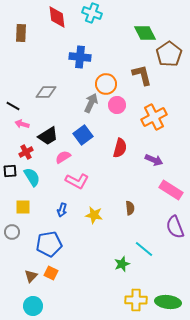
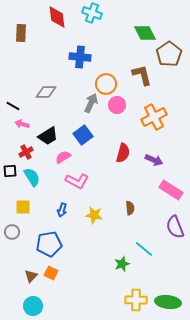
red semicircle: moved 3 px right, 5 px down
